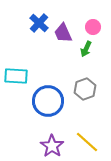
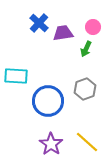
purple trapezoid: rotated 105 degrees clockwise
purple star: moved 1 px left, 2 px up
